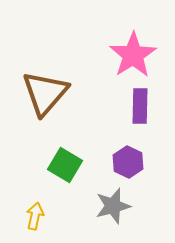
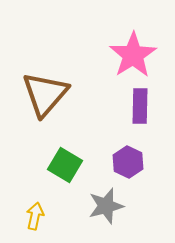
brown triangle: moved 1 px down
gray star: moved 7 px left
